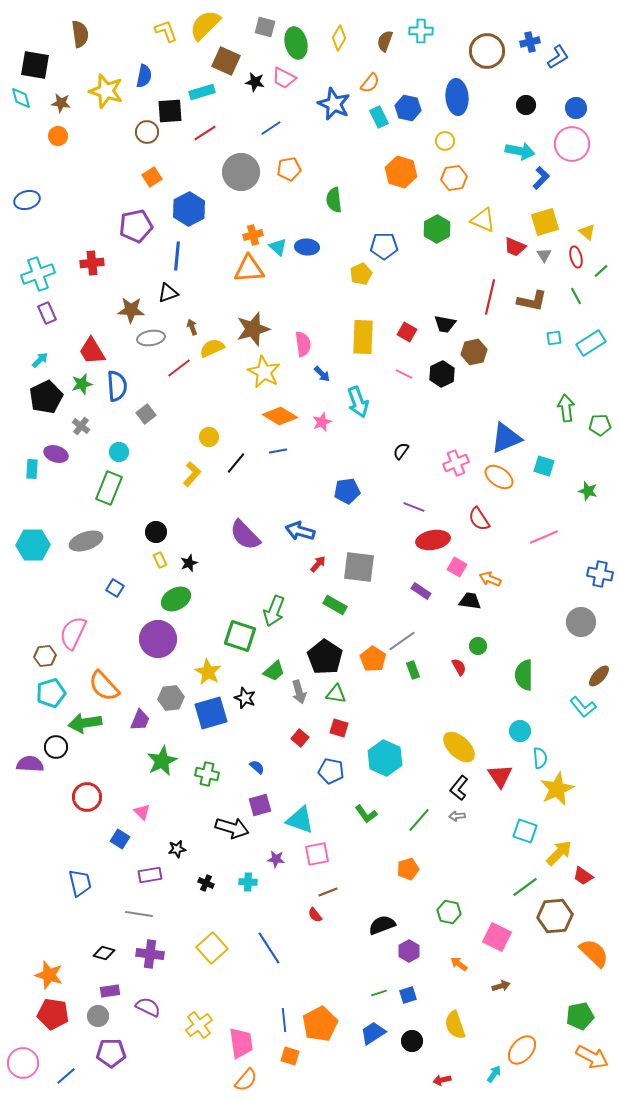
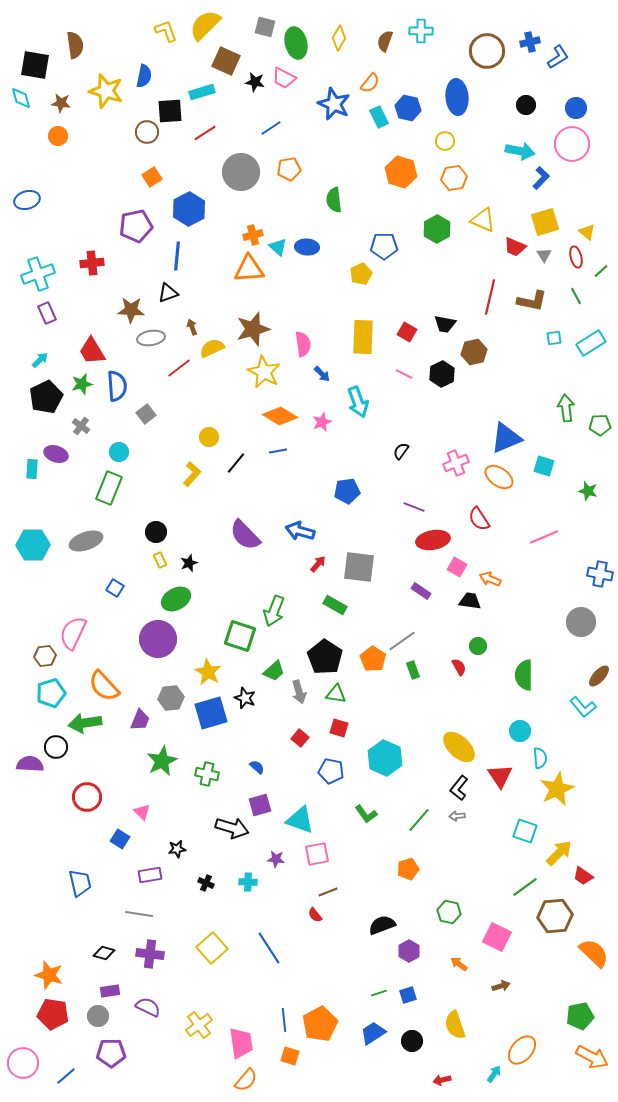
brown semicircle at (80, 34): moved 5 px left, 11 px down
